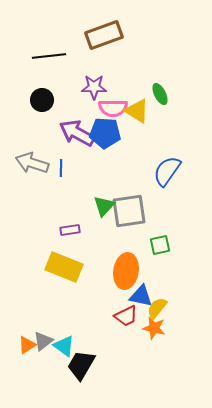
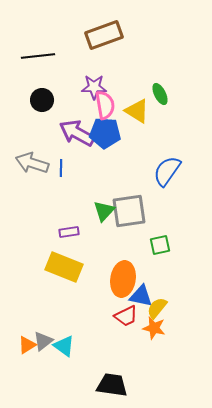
black line: moved 11 px left
pink semicircle: moved 8 px left, 3 px up; rotated 100 degrees counterclockwise
green triangle: moved 5 px down
purple rectangle: moved 1 px left, 2 px down
orange ellipse: moved 3 px left, 8 px down
black trapezoid: moved 31 px right, 20 px down; rotated 68 degrees clockwise
